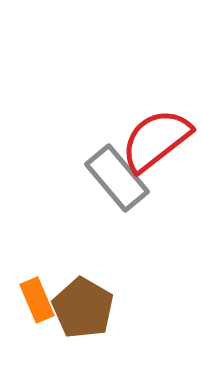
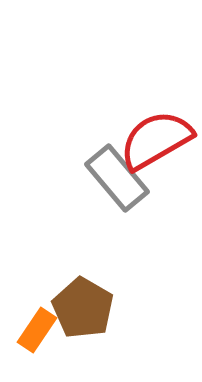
red semicircle: rotated 8 degrees clockwise
orange rectangle: moved 30 px down; rotated 57 degrees clockwise
